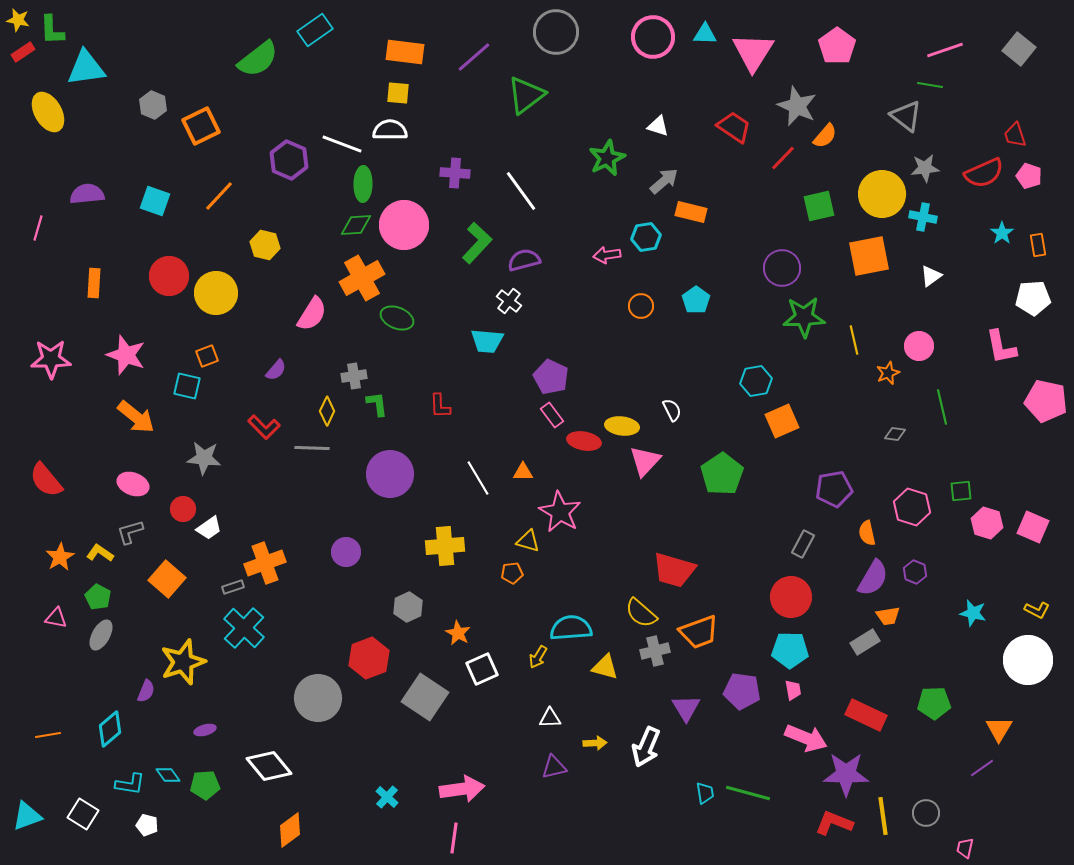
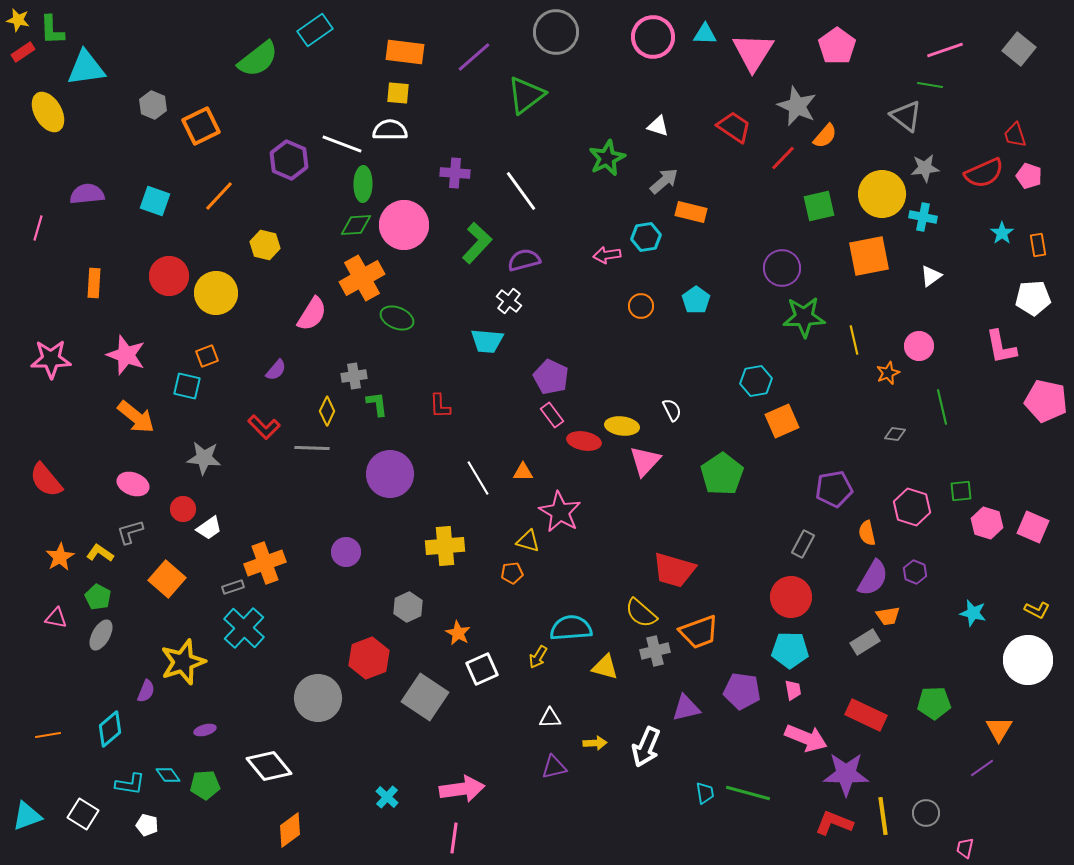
purple triangle at (686, 708): rotated 48 degrees clockwise
